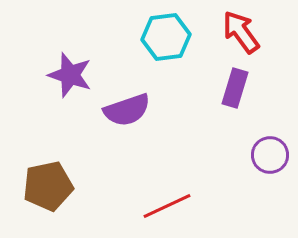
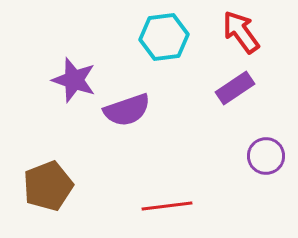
cyan hexagon: moved 2 px left
purple star: moved 4 px right, 5 px down
purple rectangle: rotated 39 degrees clockwise
purple circle: moved 4 px left, 1 px down
brown pentagon: rotated 9 degrees counterclockwise
red line: rotated 18 degrees clockwise
